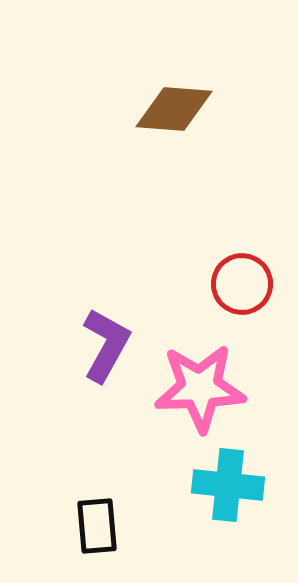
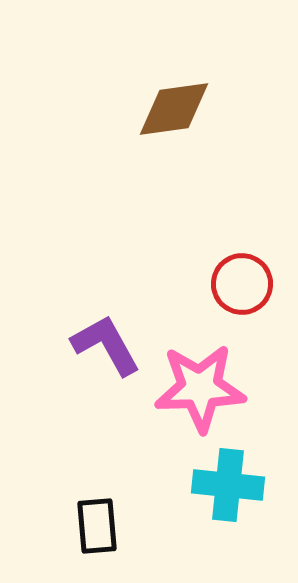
brown diamond: rotated 12 degrees counterclockwise
purple L-shape: rotated 58 degrees counterclockwise
